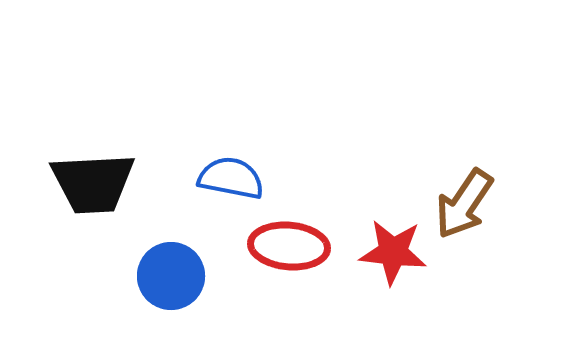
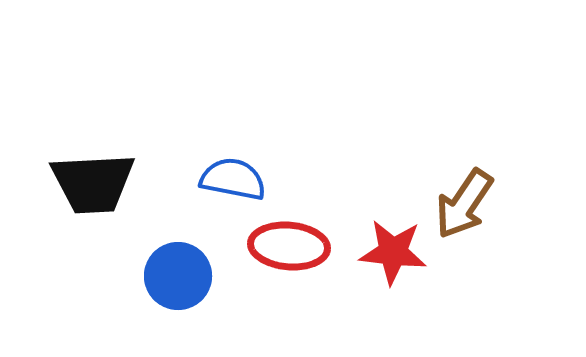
blue semicircle: moved 2 px right, 1 px down
blue circle: moved 7 px right
